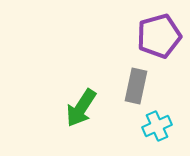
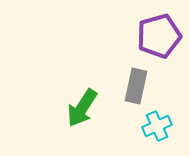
green arrow: moved 1 px right
